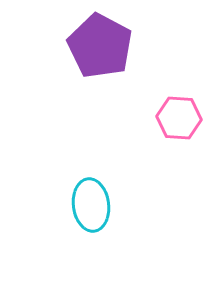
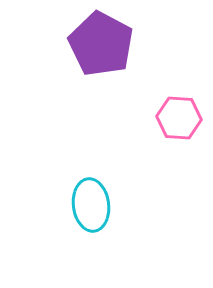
purple pentagon: moved 1 px right, 2 px up
